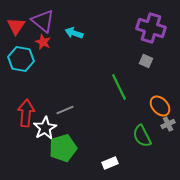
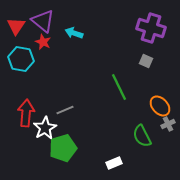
white rectangle: moved 4 px right
